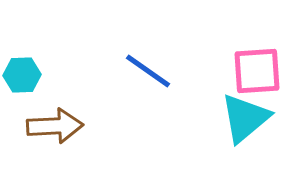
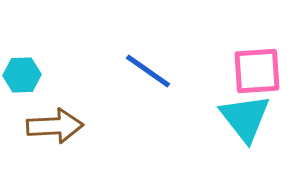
cyan triangle: rotated 28 degrees counterclockwise
